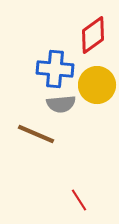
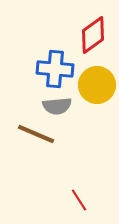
gray semicircle: moved 4 px left, 2 px down
